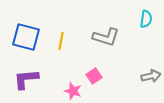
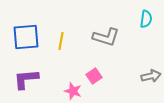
blue square: rotated 20 degrees counterclockwise
